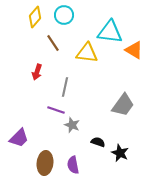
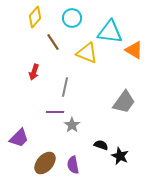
cyan circle: moved 8 px right, 3 px down
brown line: moved 1 px up
yellow triangle: rotated 15 degrees clockwise
red arrow: moved 3 px left
gray trapezoid: moved 1 px right, 3 px up
purple line: moved 1 px left, 2 px down; rotated 18 degrees counterclockwise
gray star: rotated 14 degrees clockwise
black semicircle: moved 3 px right, 3 px down
black star: moved 3 px down
brown ellipse: rotated 35 degrees clockwise
